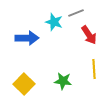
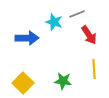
gray line: moved 1 px right, 1 px down
yellow square: moved 1 px left, 1 px up
